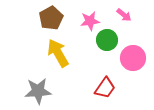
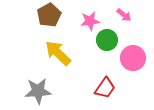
brown pentagon: moved 2 px left, 3 px up
yellow arrow: rotated 16 degrees counterclockwise
